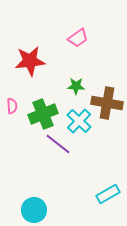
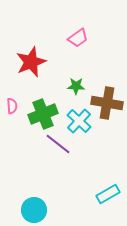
red star: moved 1 px right, 1 px down; rotated 16 degrees counterclockwise
